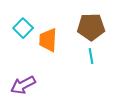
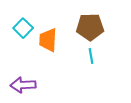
brown pentagon: moved 1 px left
purple arrow: rotated 25 degrees clockwise
